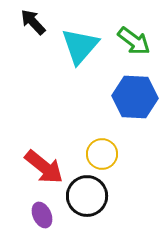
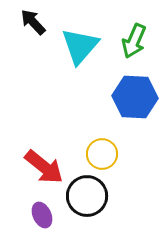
green arrow: rotated 76 degrees clockwise
